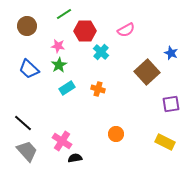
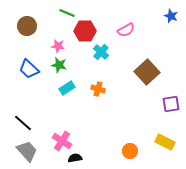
green line: moved 3 px right, 1 px up; rotated 56 degrees clockwise
blue star: moved 37 px up
green star: rotated 28 degrees counterclockwise
orange circle: moved 14 px right, 17 px down
